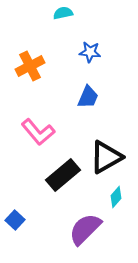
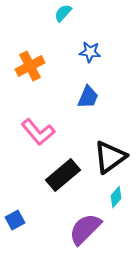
cyan semicircle: rotated 36 degrees counterclockwise
black triangle: moved 4 px right; rotated 6 degrees counterclockwise
blue square: rotated 18 degrees clockwise
